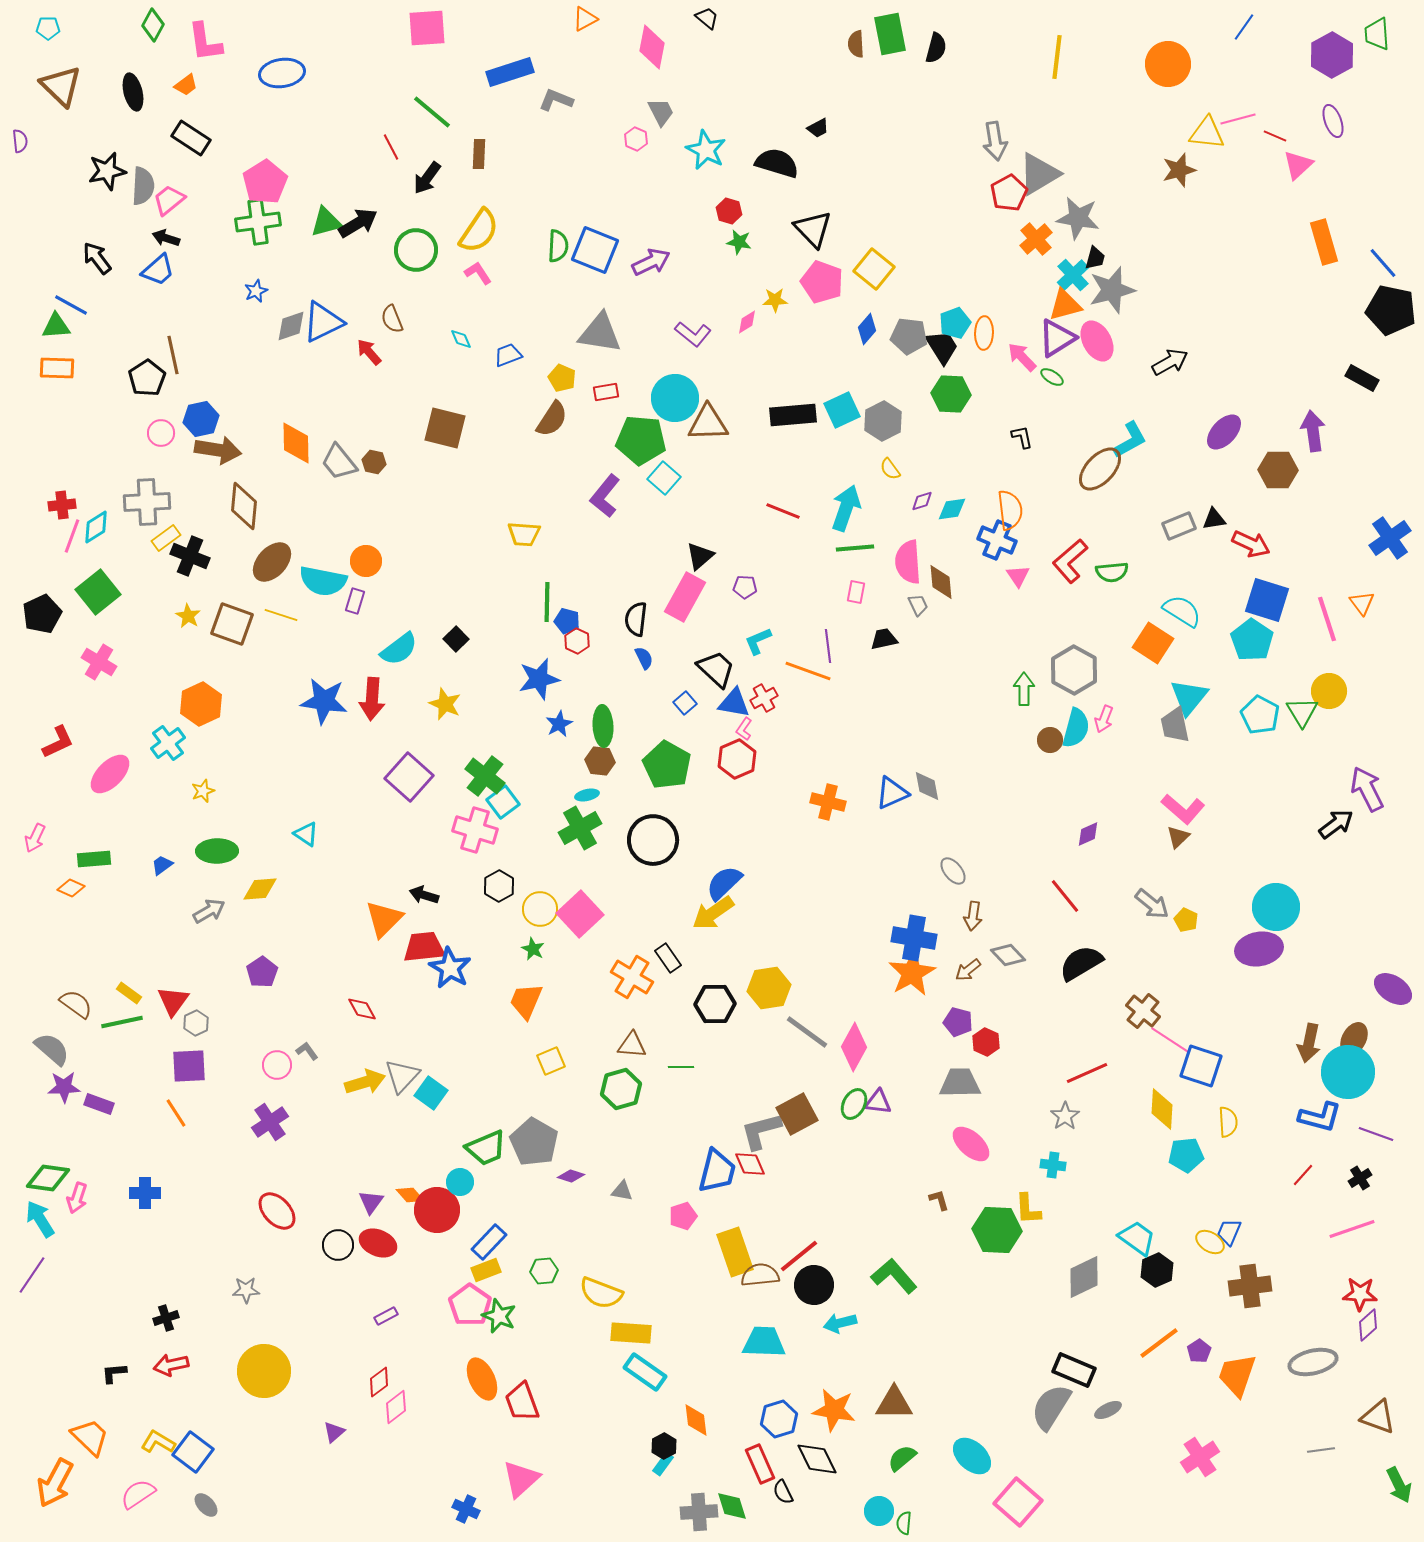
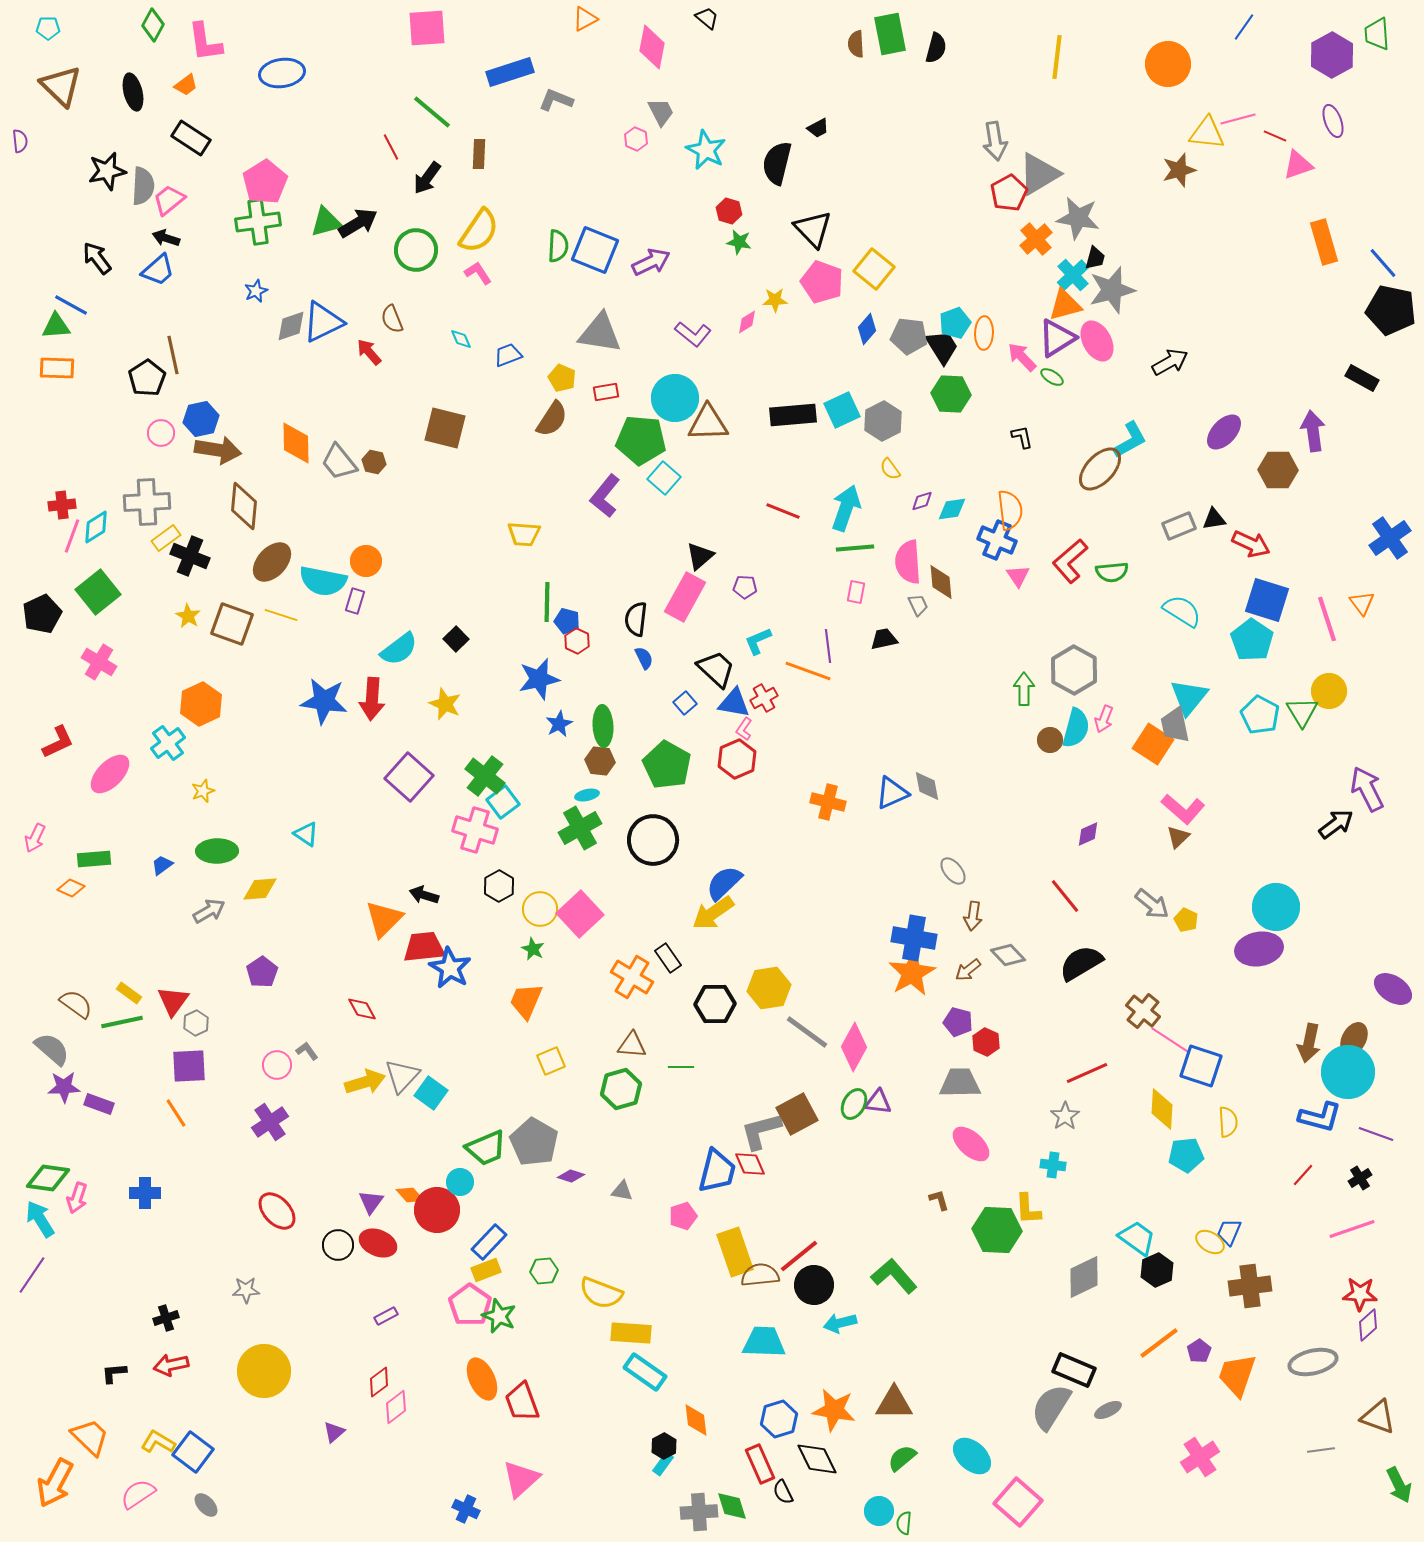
black semicircle at (777, 163): rotated 93 degrees counterclockwise
pink triangle at (1298, 165): rotated 24 degrees clockwise
orange square at (1153, 643): moved 101 px down
